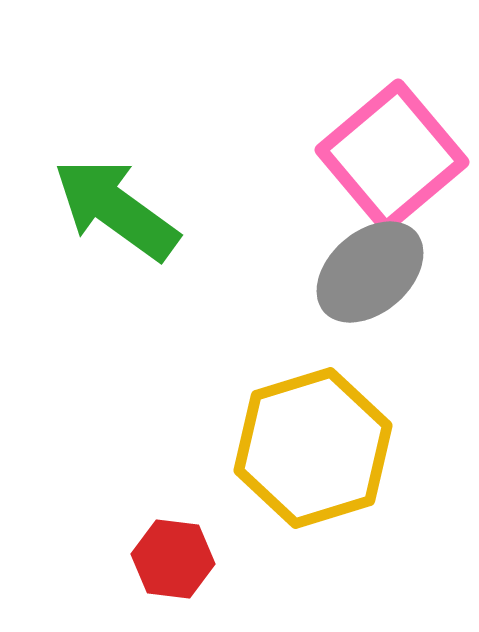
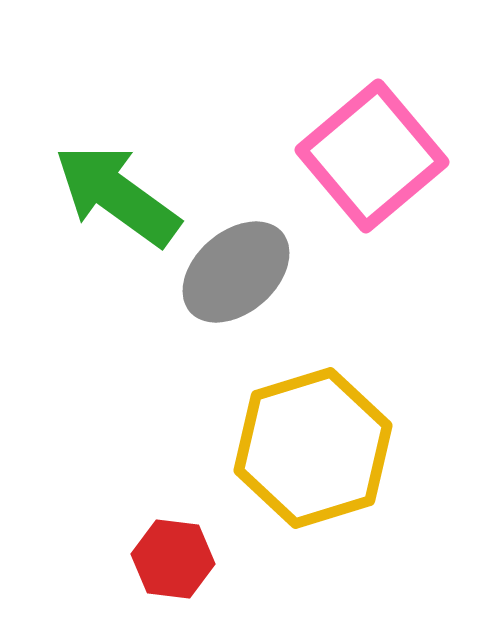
pink square: moved 20 px left
green arrow: moved 1 px right, 14 px up
gray ellipse: moved 134 px left
